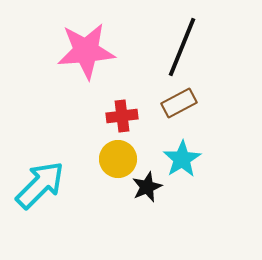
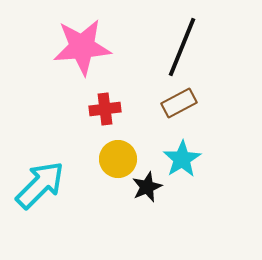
pink star: moved 4 px left, 4 px up
red cross: moved 17 px left, 7 px up
